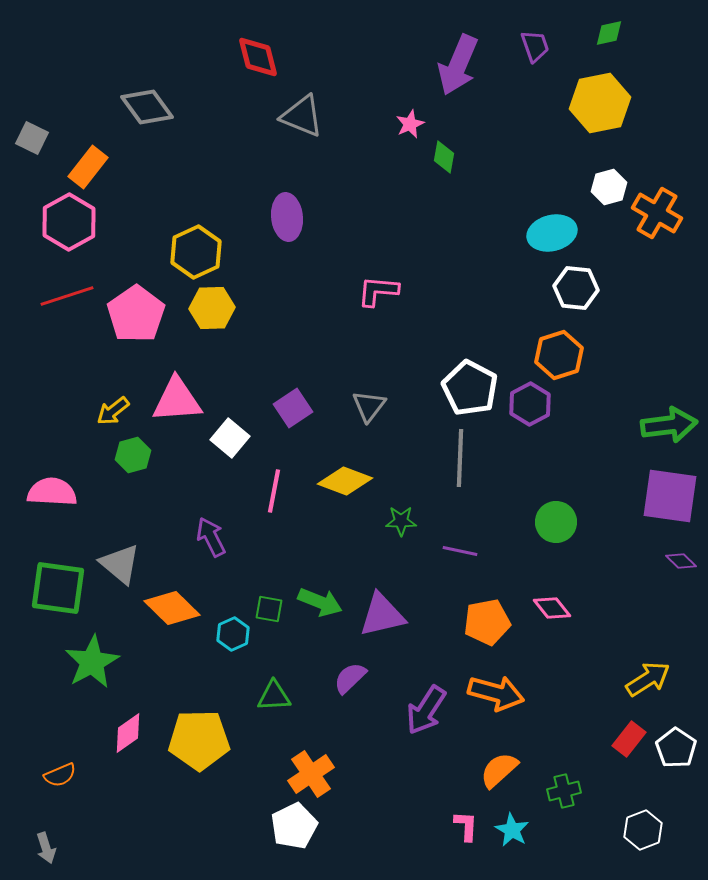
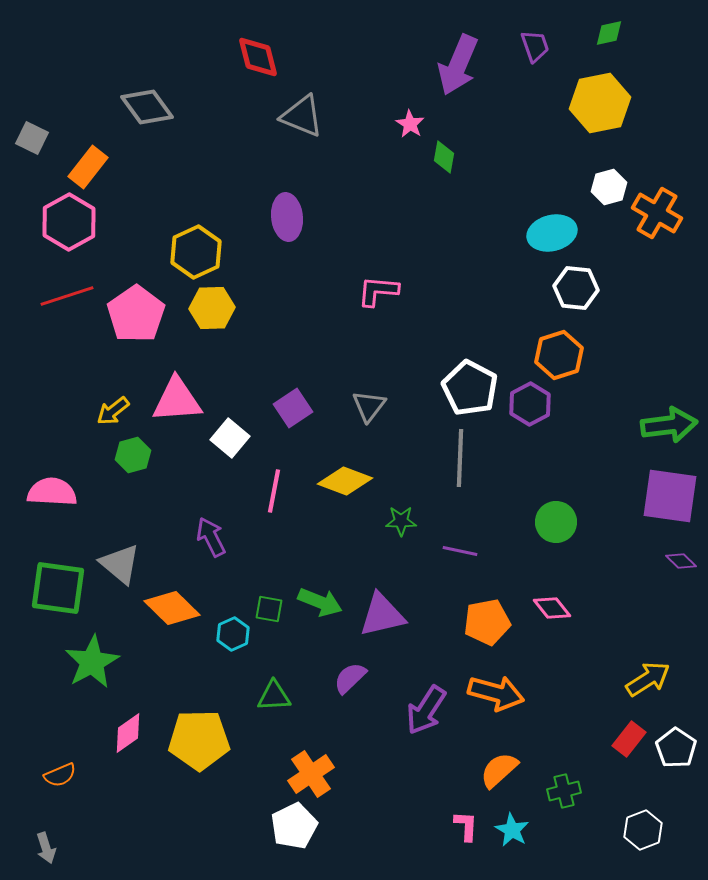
pink star at (410, 124): rotated 16 degrees counterclockwise
